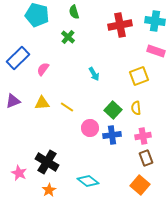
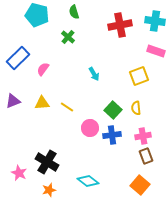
brown rectangle: moved 2 px up
orange star: rotated 16 degrees clockwise
